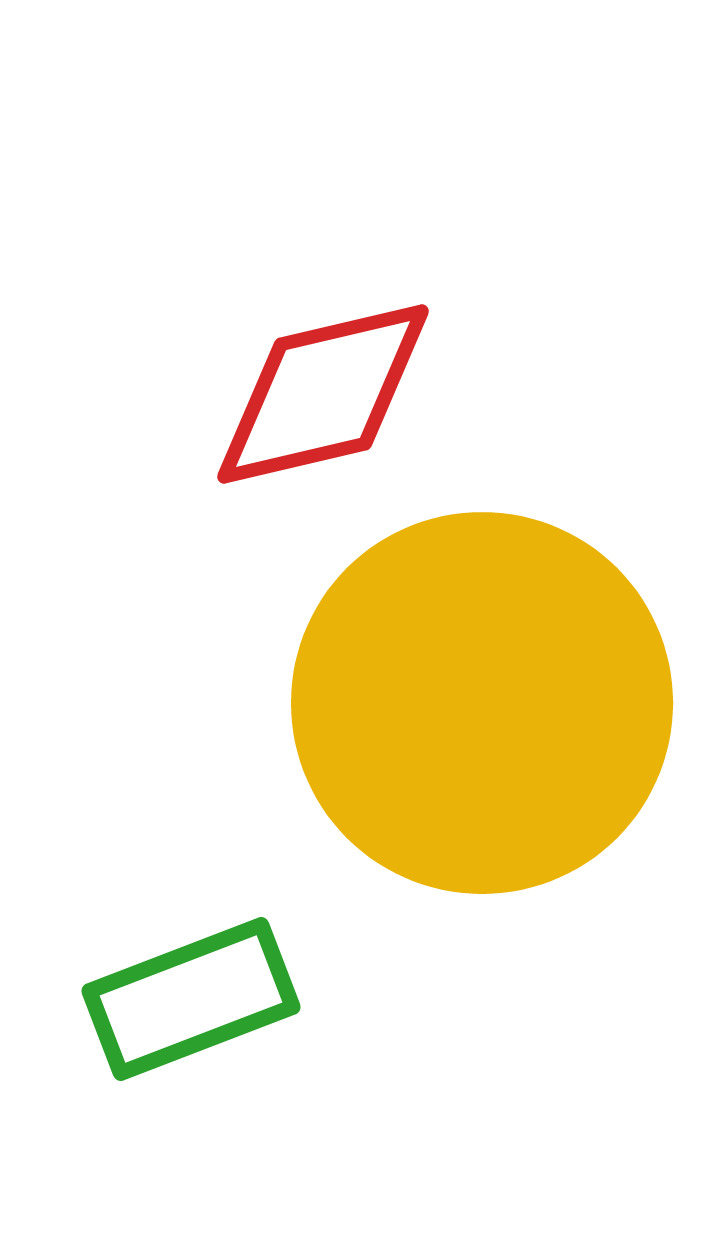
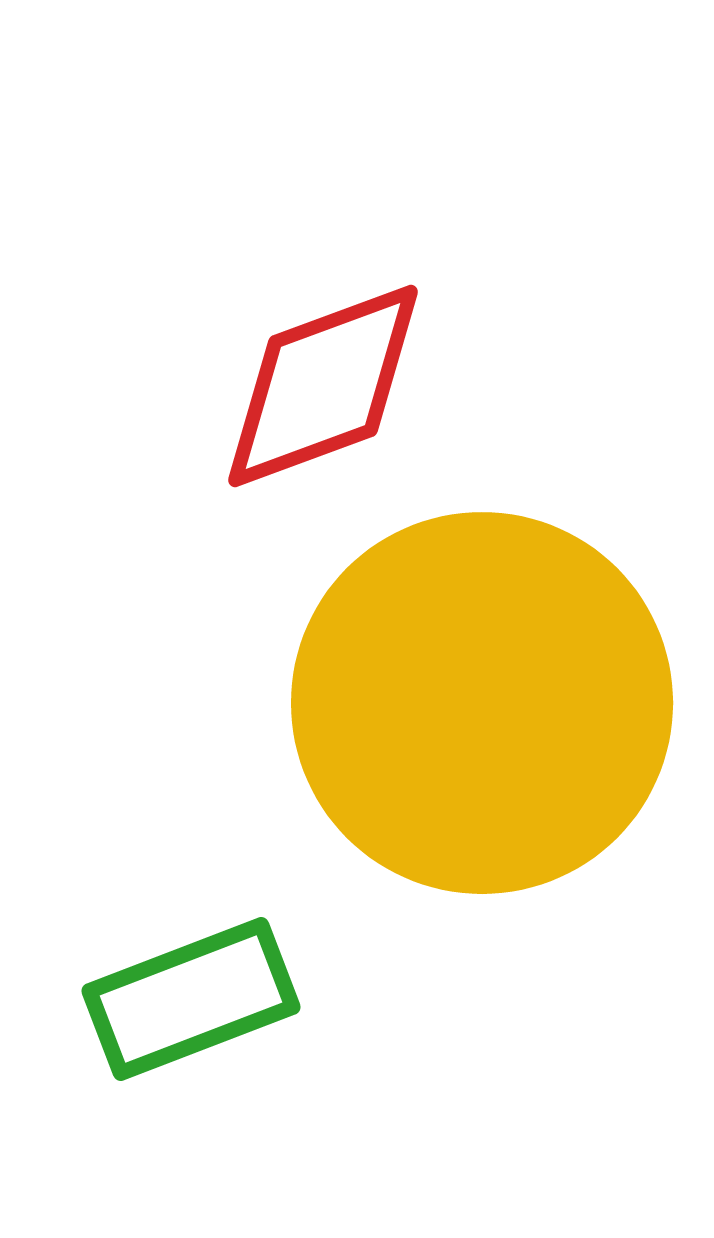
red diamond: moved 8 px up; rotated 7 degrees counterclockwise
